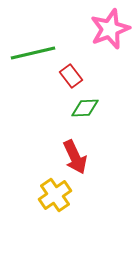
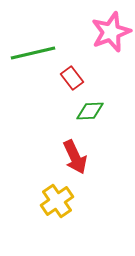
pink star: moved 1 px right, 3 px down
red rectangle: moved 1 px right, 2 px down
green diamond: moved 5 px right, 3 px down
yellow cross: moved 2 px right, 6 px down
